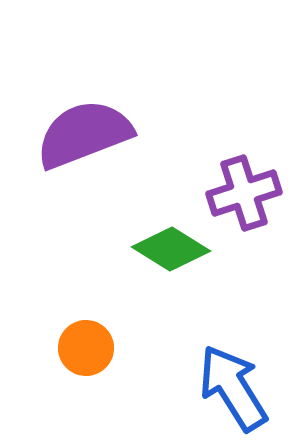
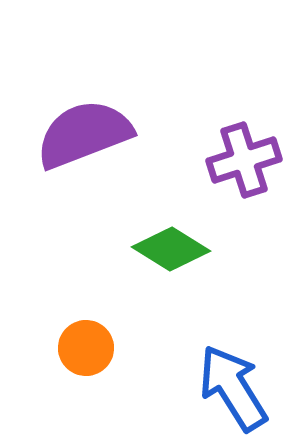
purple cross: moved 33 px up
